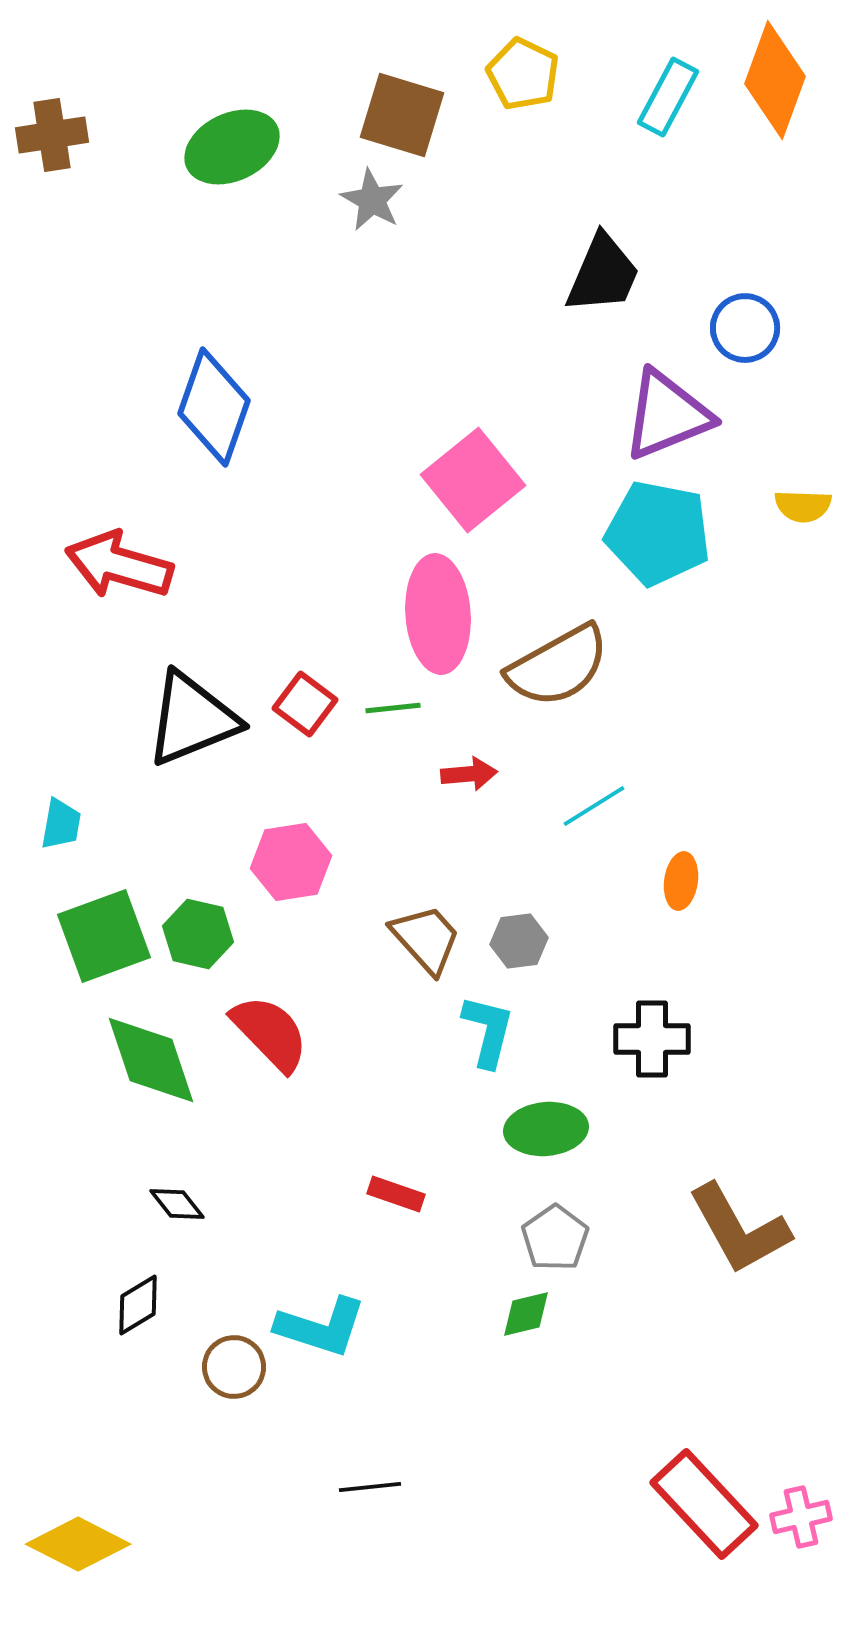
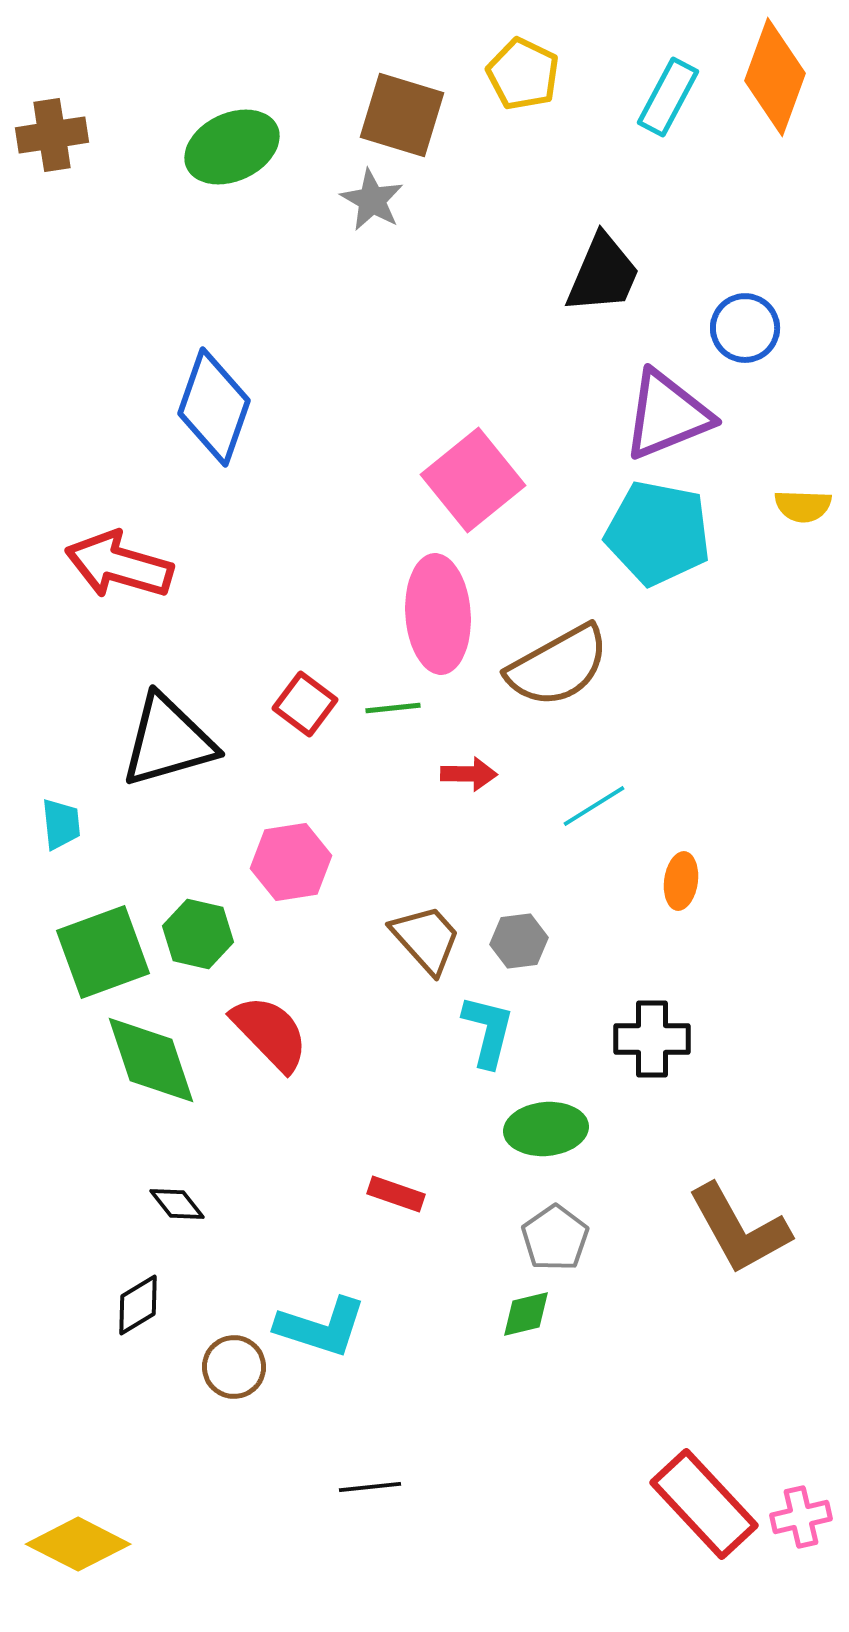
orange diamond at (775, 80): moved 3 px up
black triangle at (192, 719): moved 24 px left, 22 px down; rotated 6 degrees clockwise
red arrow at (469, 774): rotated 6 degrees clockwise
cyan trapezoid at (61, 824): rotated 16 degrees counterclockwise
green square at (104, 936): moved 1 px left, 16 px down
